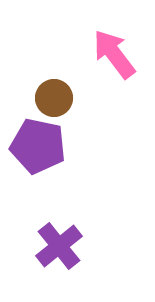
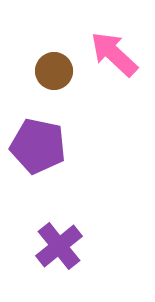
pink arrow: rotated 10 degrees counterclockwise
brown circle: moved 27 px up
